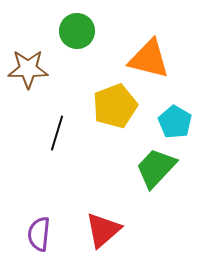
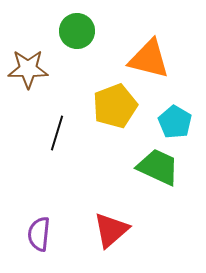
green trapezoid: moved 2 px right, 1 px up; rotated 72 degrees clockwise
red triangle: moved 8 px right
